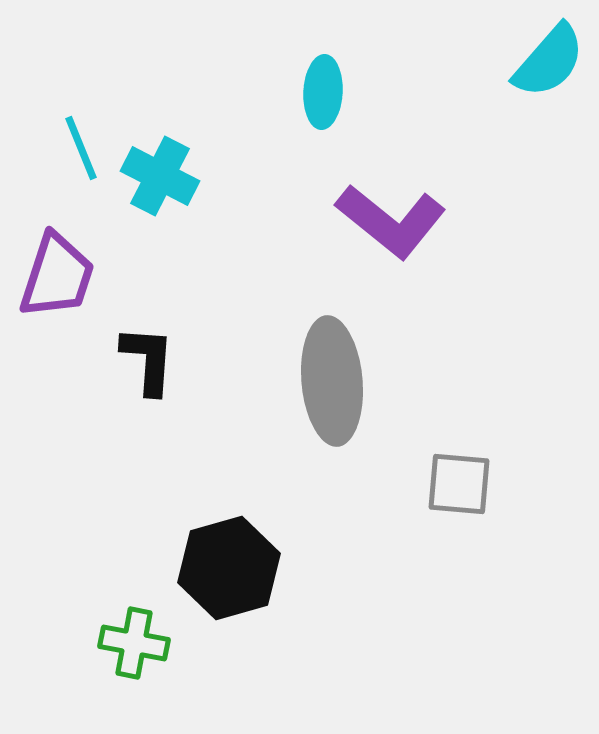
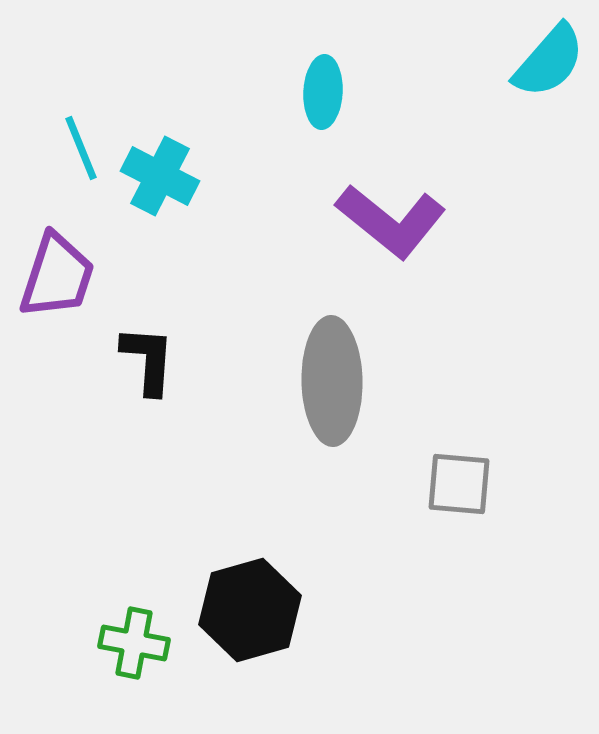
gray ellipse: rotated 4 degrees clockwise
black hexagon: moved 21 px right, 42 px down
